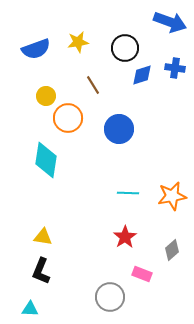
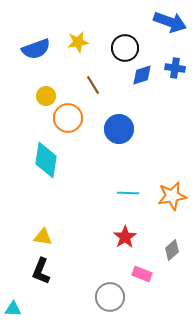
cyan triangle: moved 17 px left
